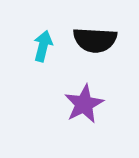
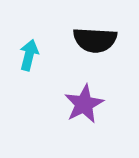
cyan arrow: moved 14 px left, 9 px down
